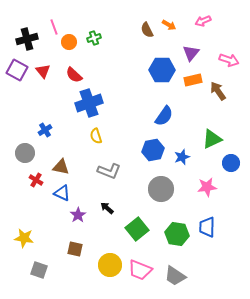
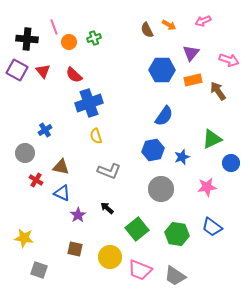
black cross at (27, 39): rotated 20 degrees clockwise
blue trapezoid at (207, 227): moved 5 px right; rotated 55 degrees counterclockwise
yellow circle at (110, 265): moved 8 px up
